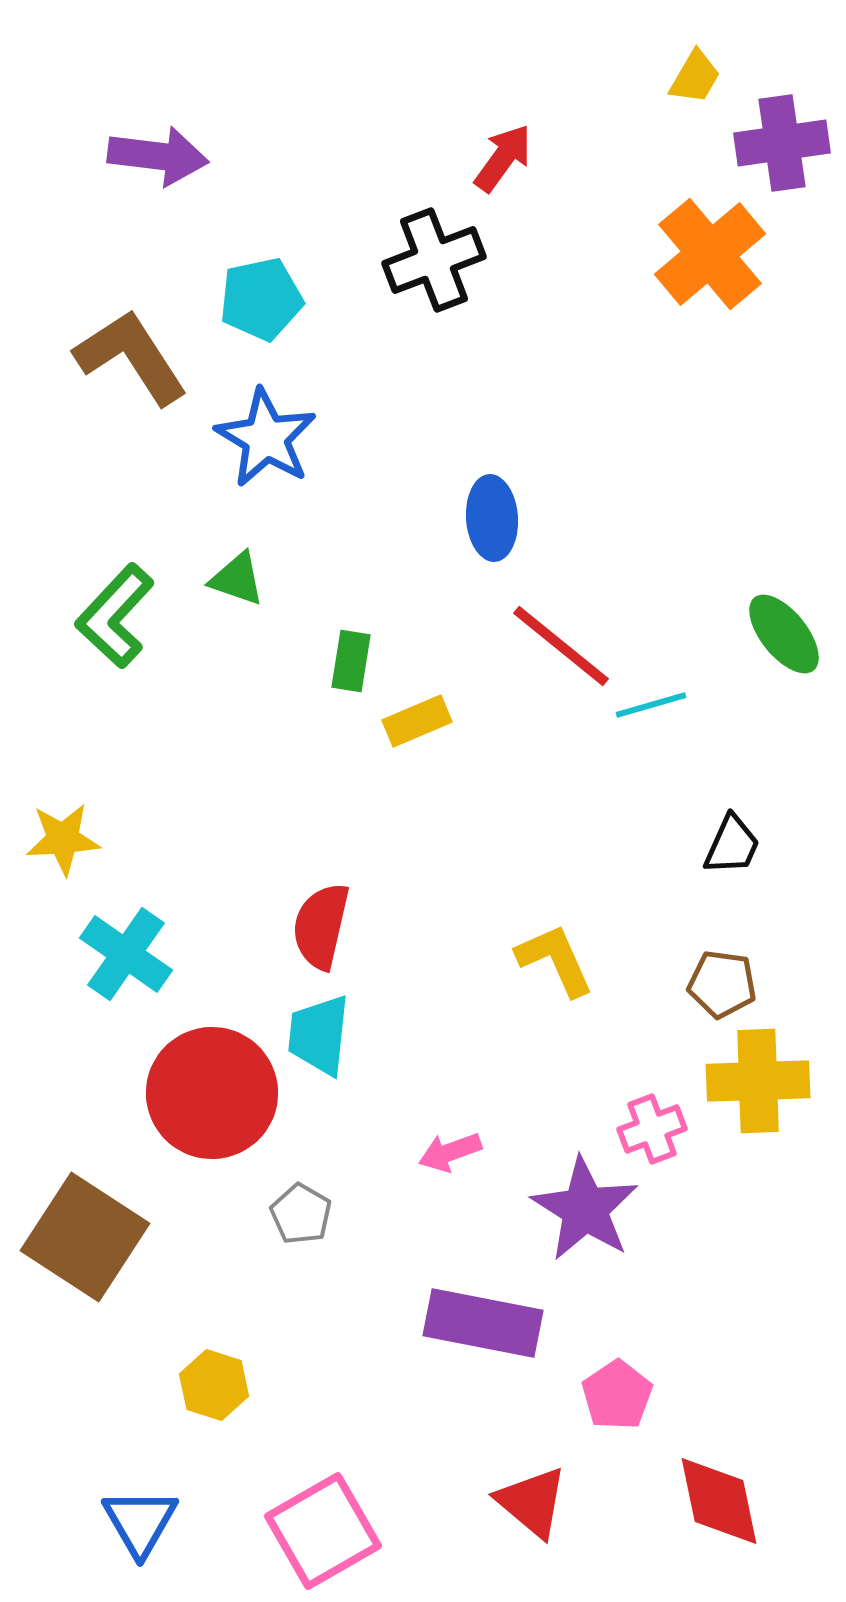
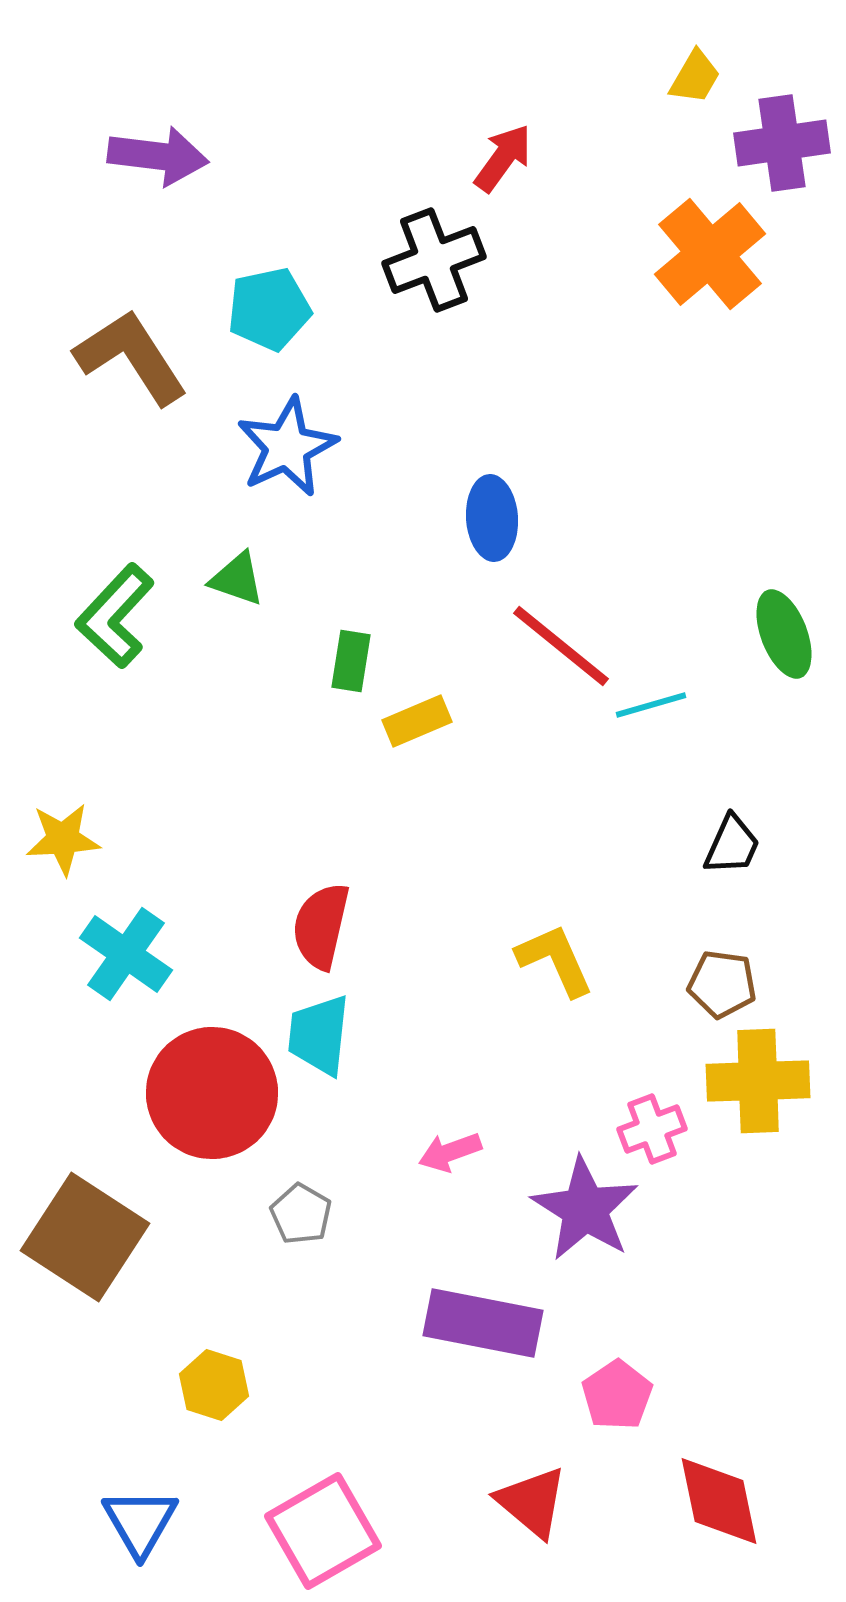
cyan pentagon: moved 8 px right, 10 px down
blue star: moved 21 px right, 9 px down; rotated 16 degrees clockwise
green ellipse: rotated 18 degrees clockwise
